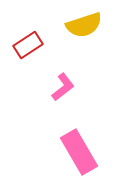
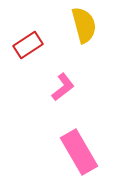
yellow semicircle: rotated 87 degrees counterclockwise
